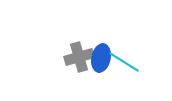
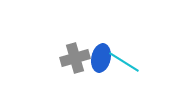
gray cross: moved 4 px left, 1 px down
